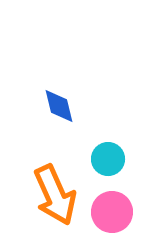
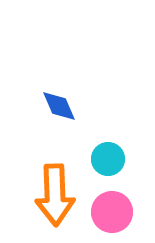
blue diamond: rotated 9 degrees counterclockwise
orange arrow: rotated 22 degrees clockwise
